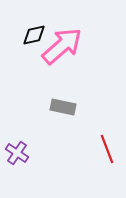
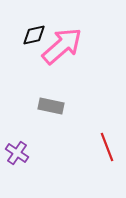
gray rectangle: moved 12 px left, 1 px up
red line: moved 2 px up
